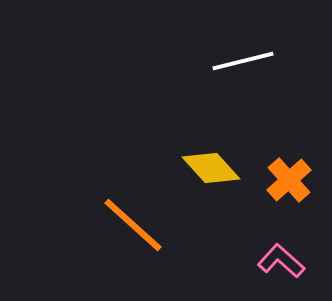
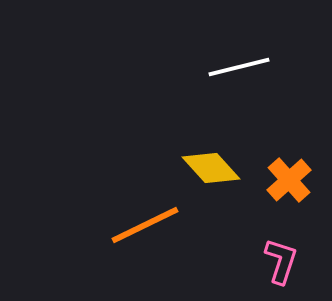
white line: moved 4 px left, 6 px down
orange line: moved 12 px right; rotated 68 degrees counterclockwise
pink L-shape: rotated 66 degrees clockwise
